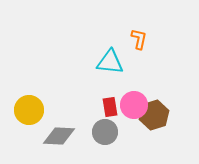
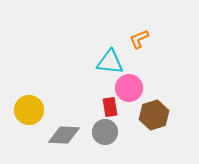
orange L-shape: rotated 125 degrees counterclockwise
pink circle: moved 5 px left, 17 px up
gray diamond: moved 5 px right, 1 px up
